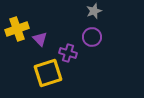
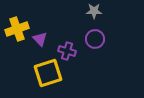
gray star: rotated 21 degrees clockwise
purple circle: moved 3 px right, 2 px down
purple cross: moved 1 px left, 2 px up
